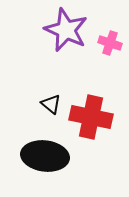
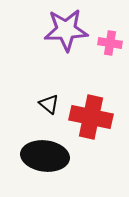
purple star: rotated 27 degrees counterclockwise
pink cross: rotated 10 degrees counterclockwise
black triangle: moved 2 px left
